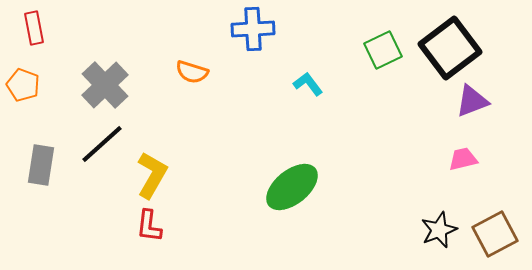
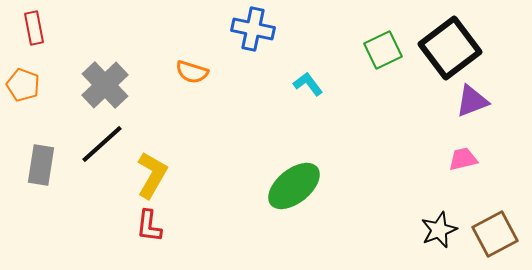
blue cross: rotated 15 degrees clockwise
green ellipse: moved 2 px right, 1 px up
